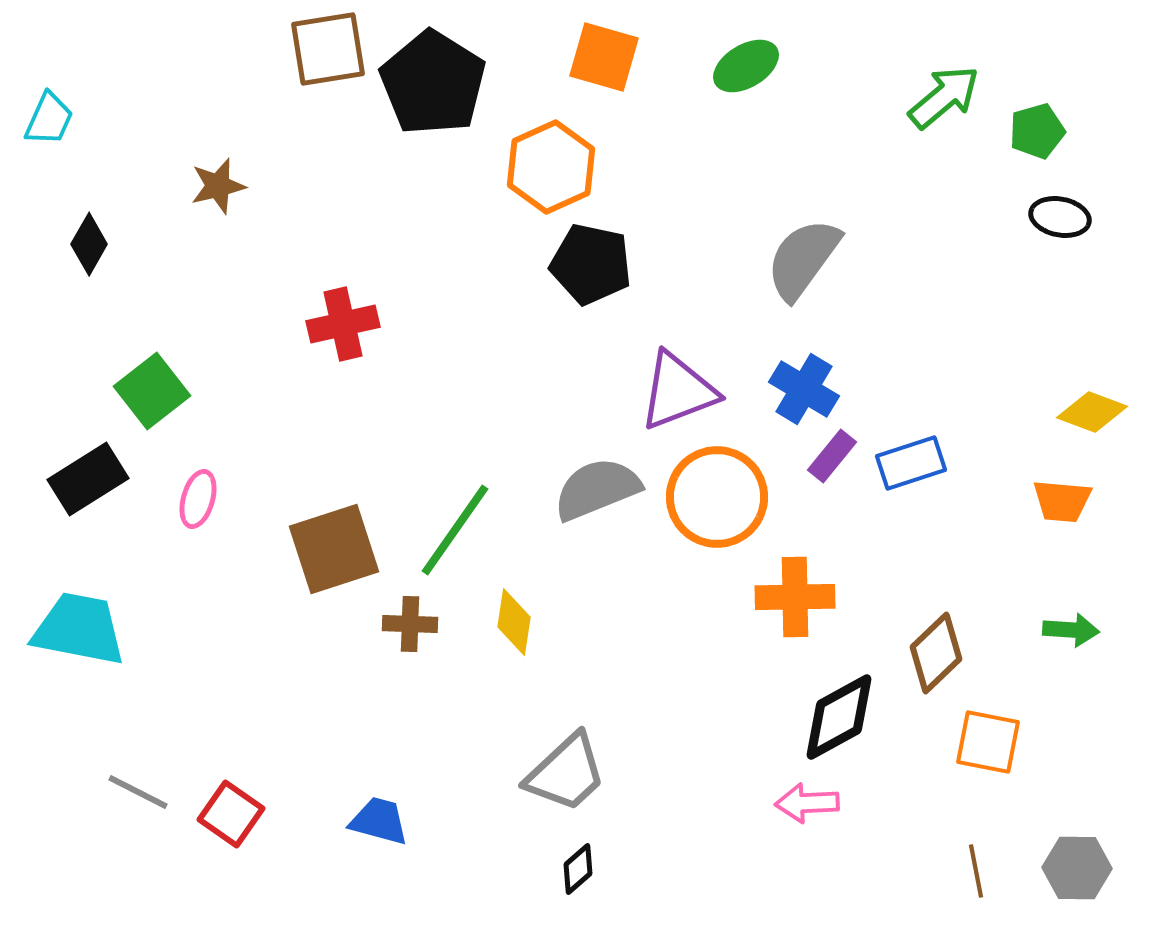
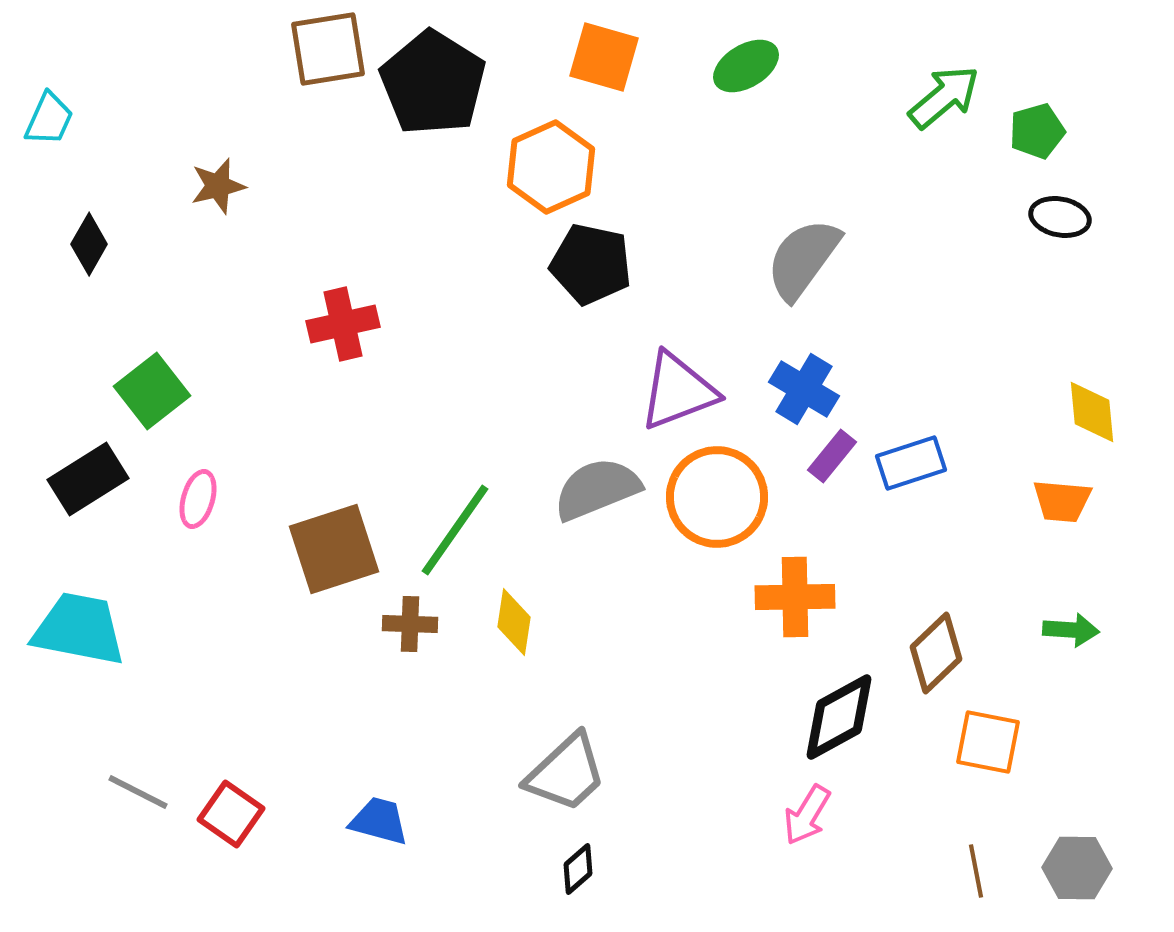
yellow diamond at (1092, 412): rotated 64 degrees clockwise
pink arrow at (807, 803): moved 12 px down; rotated 56 degrees counterclockwise
